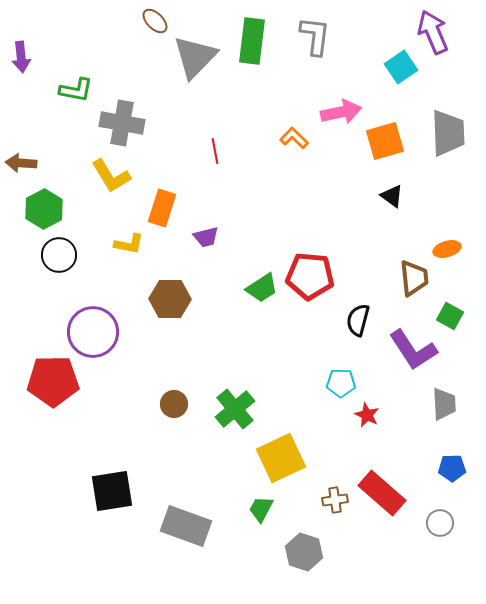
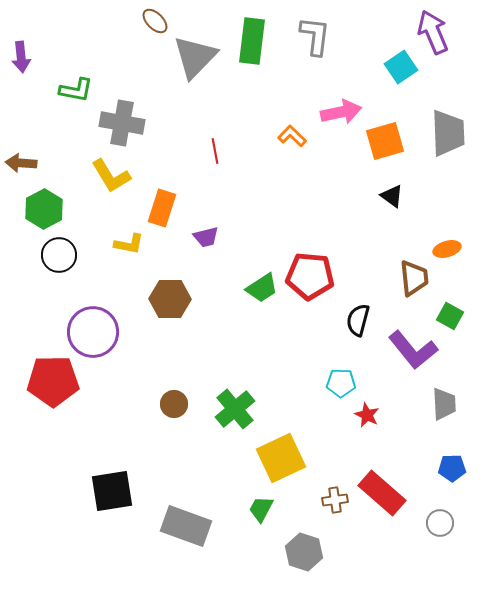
orange L-shape at (294, 138): moved 2 px left, 2 px up
purple L-shape at (413, 350): rotated 6 degrees counterclockwise
